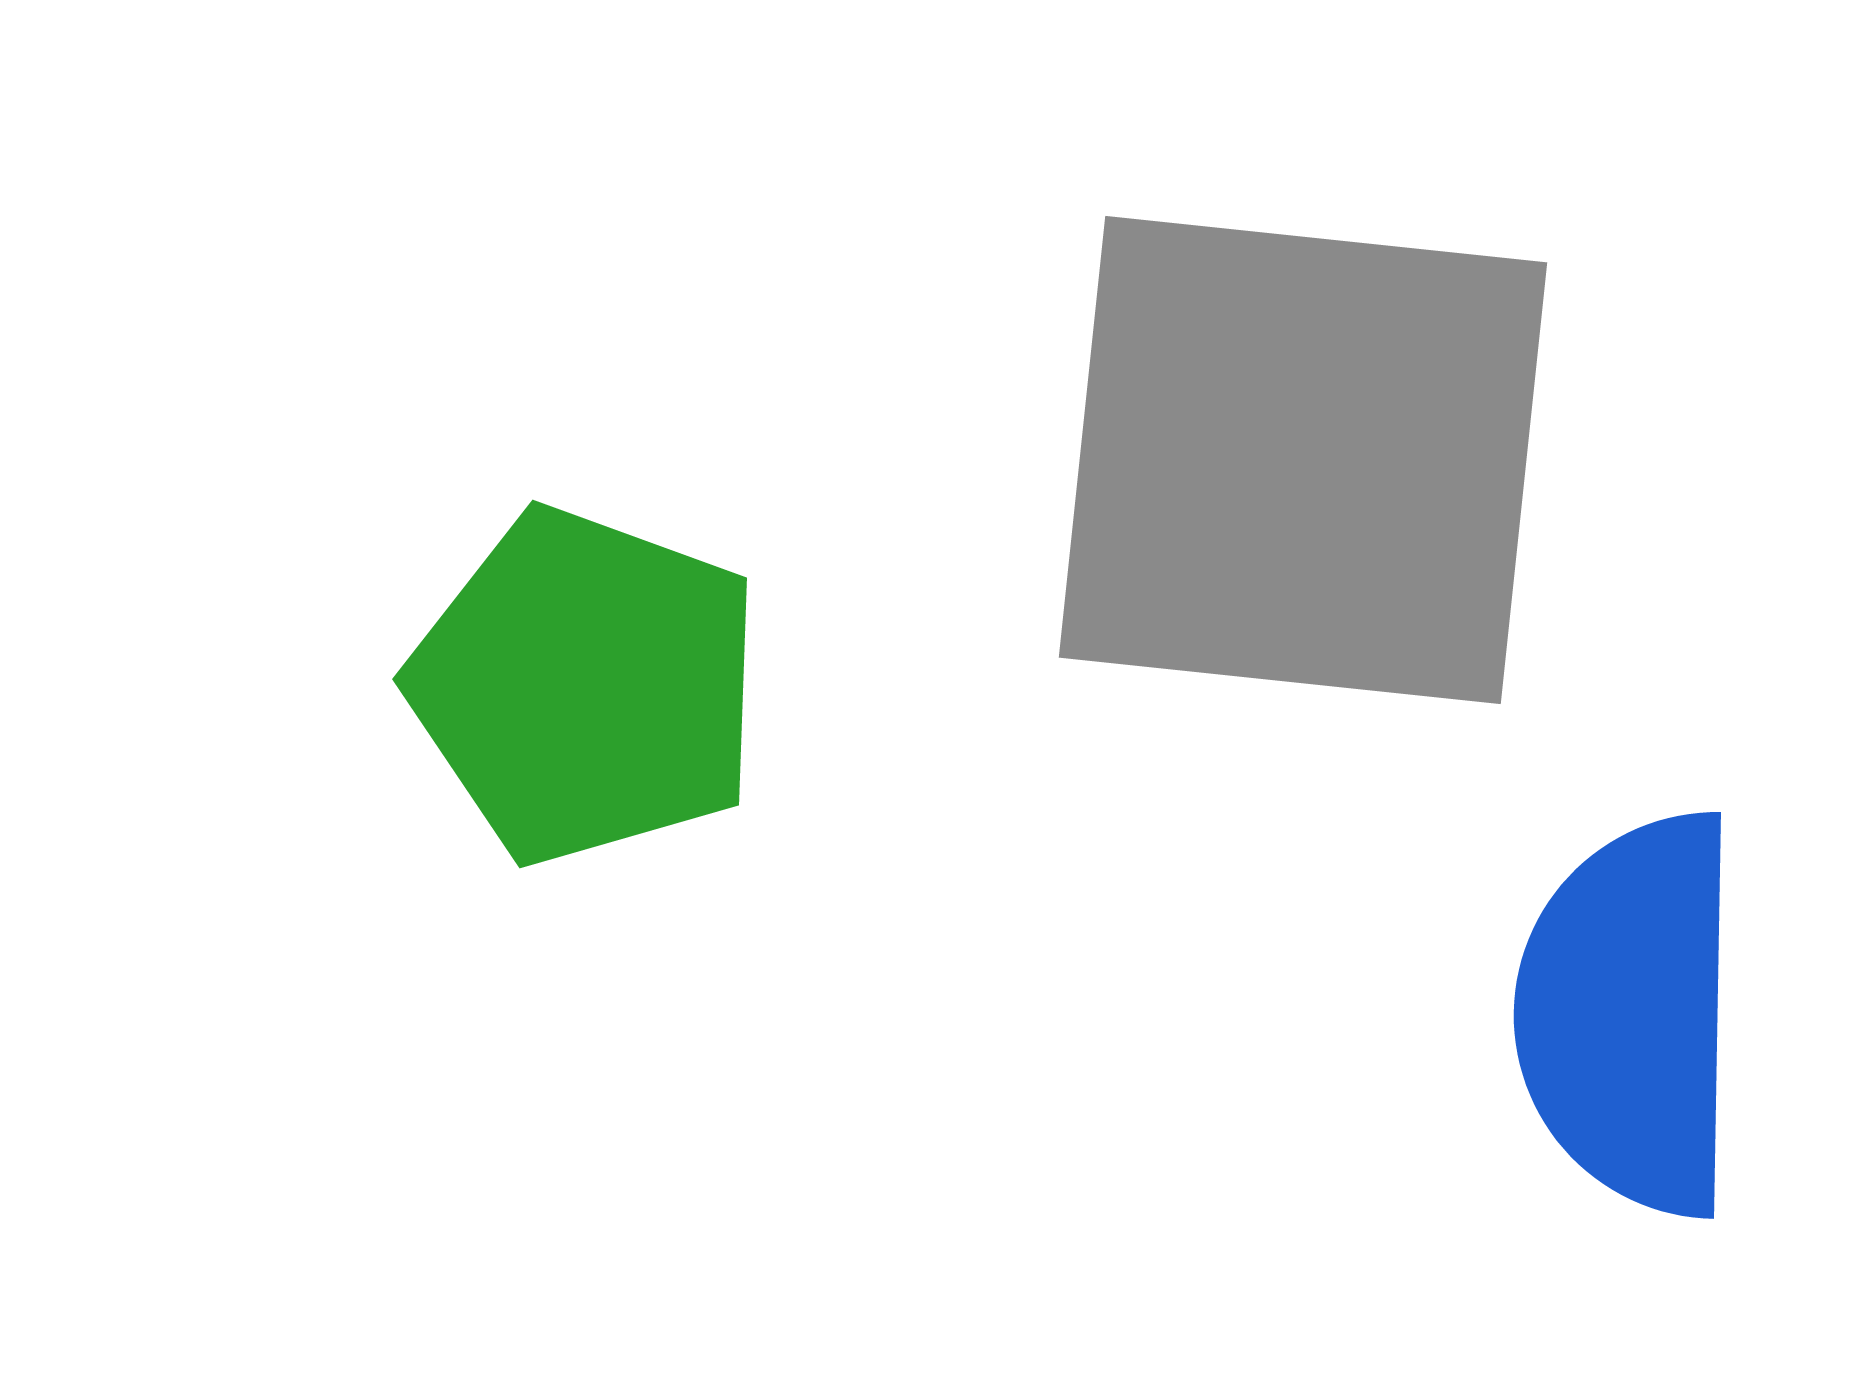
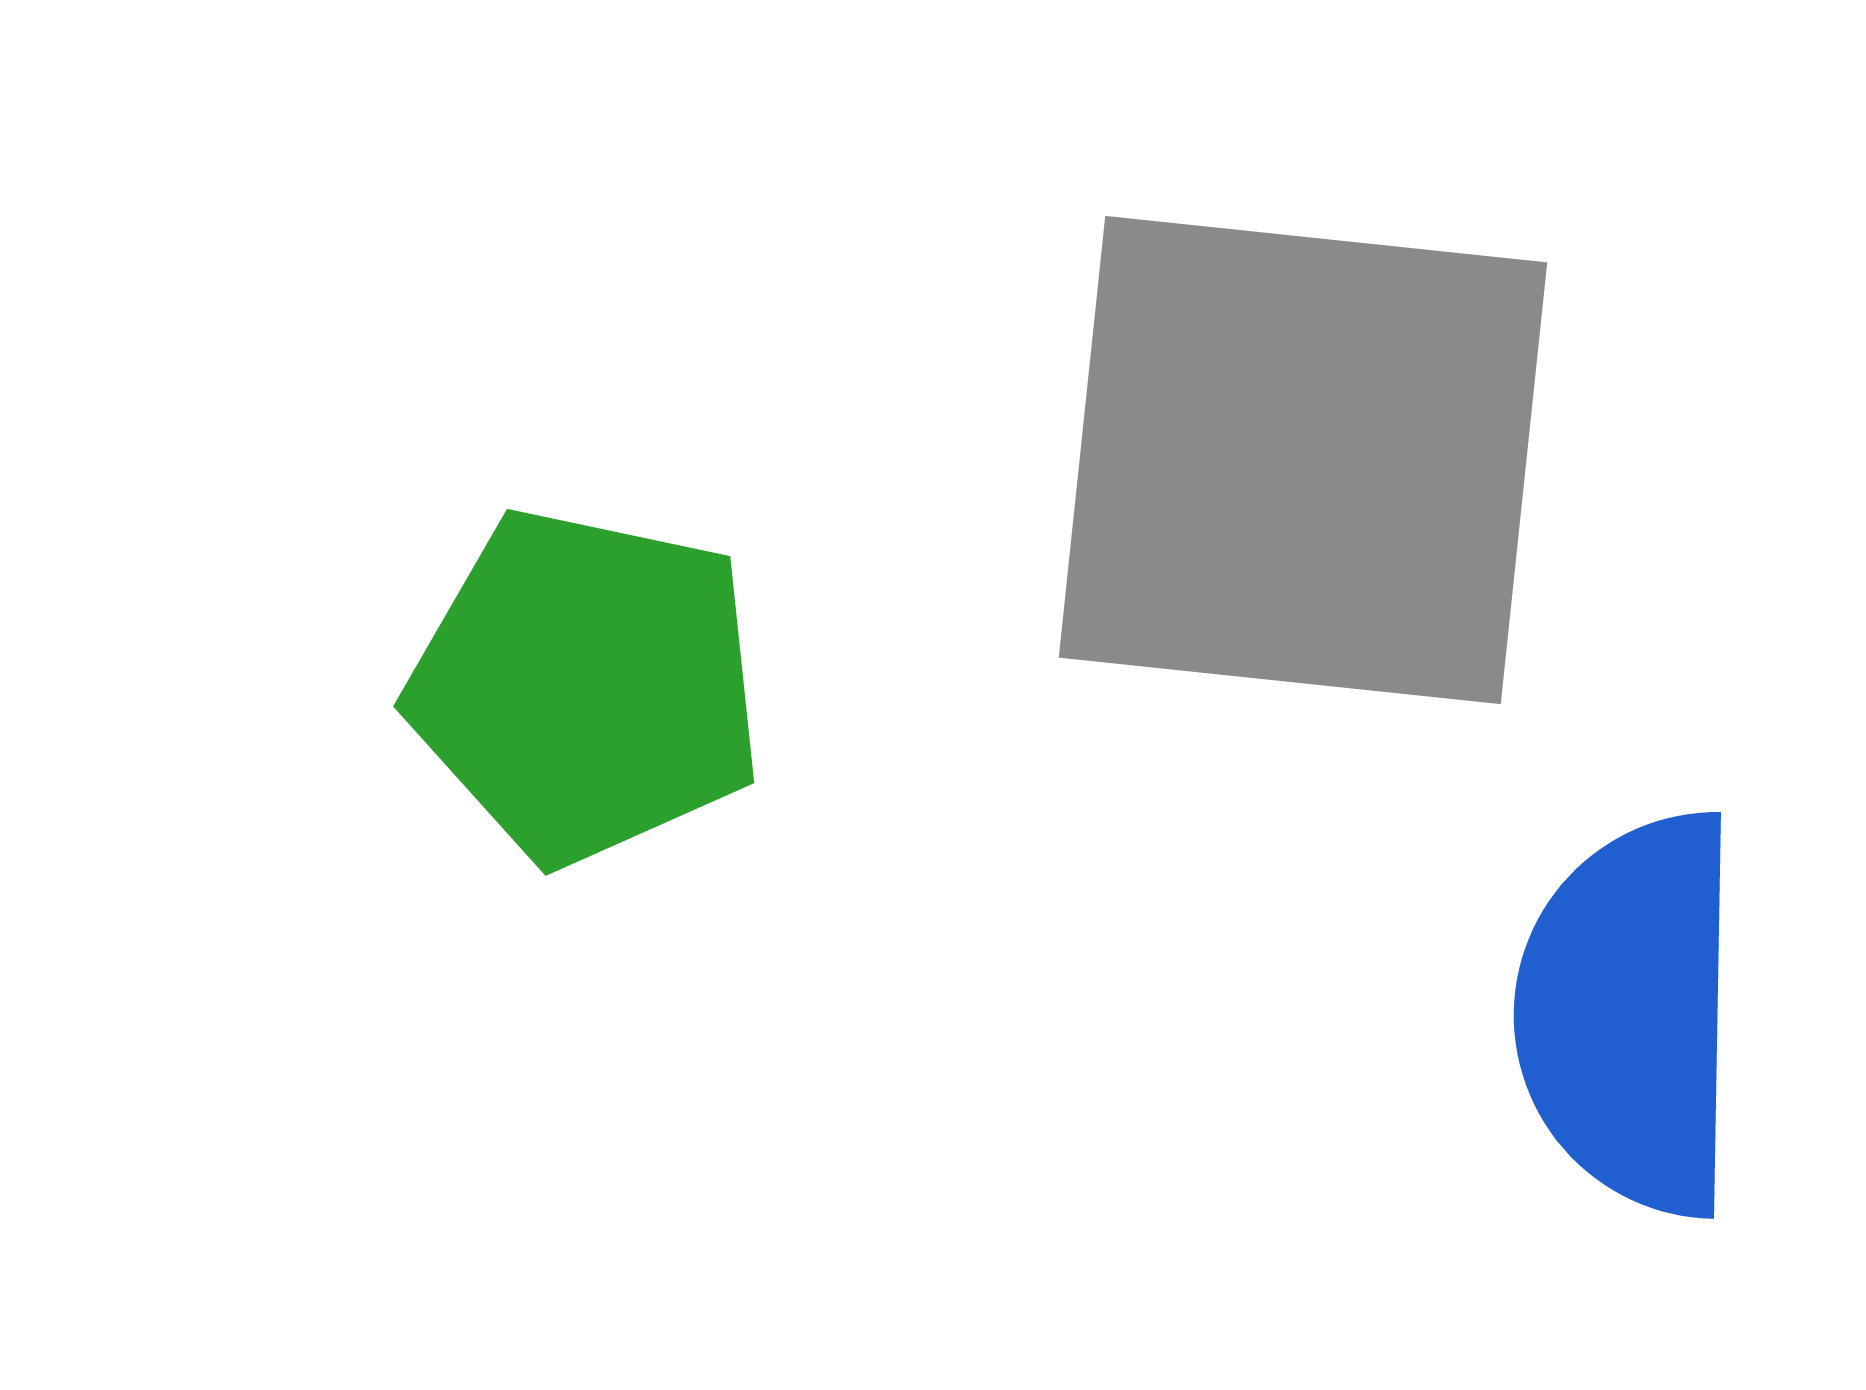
green pentagon: rotated 8 degrees counterclockwise
